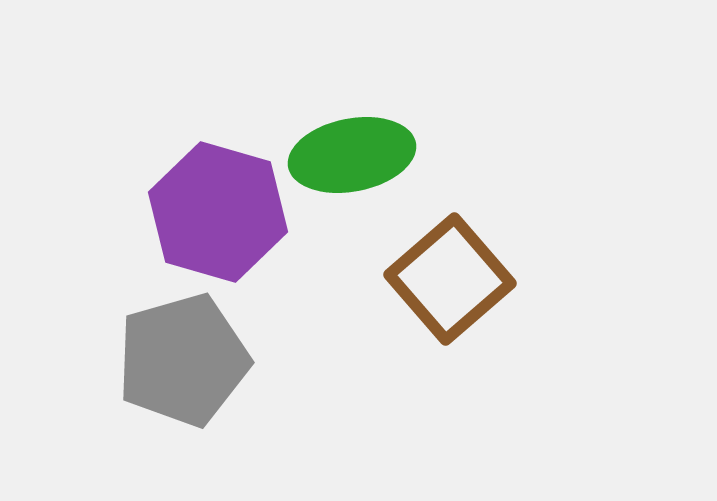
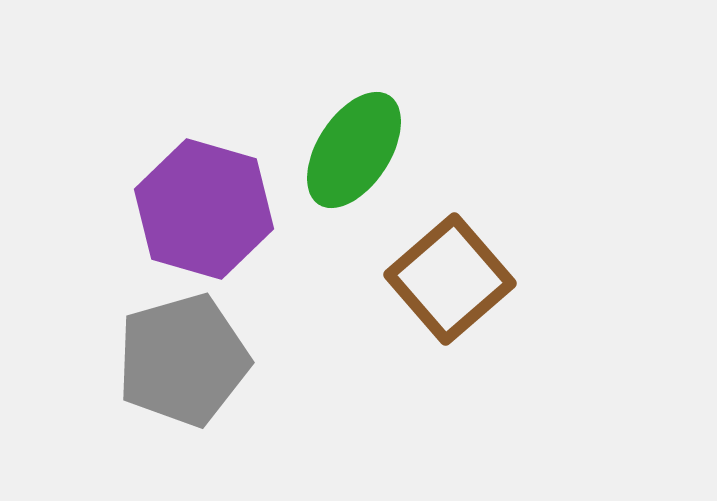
green ellipse: moved 2 px right, 5 px up; rotated 46 degrees counterclockwise
purple hexagon: moved 14 px left, 3 px up
